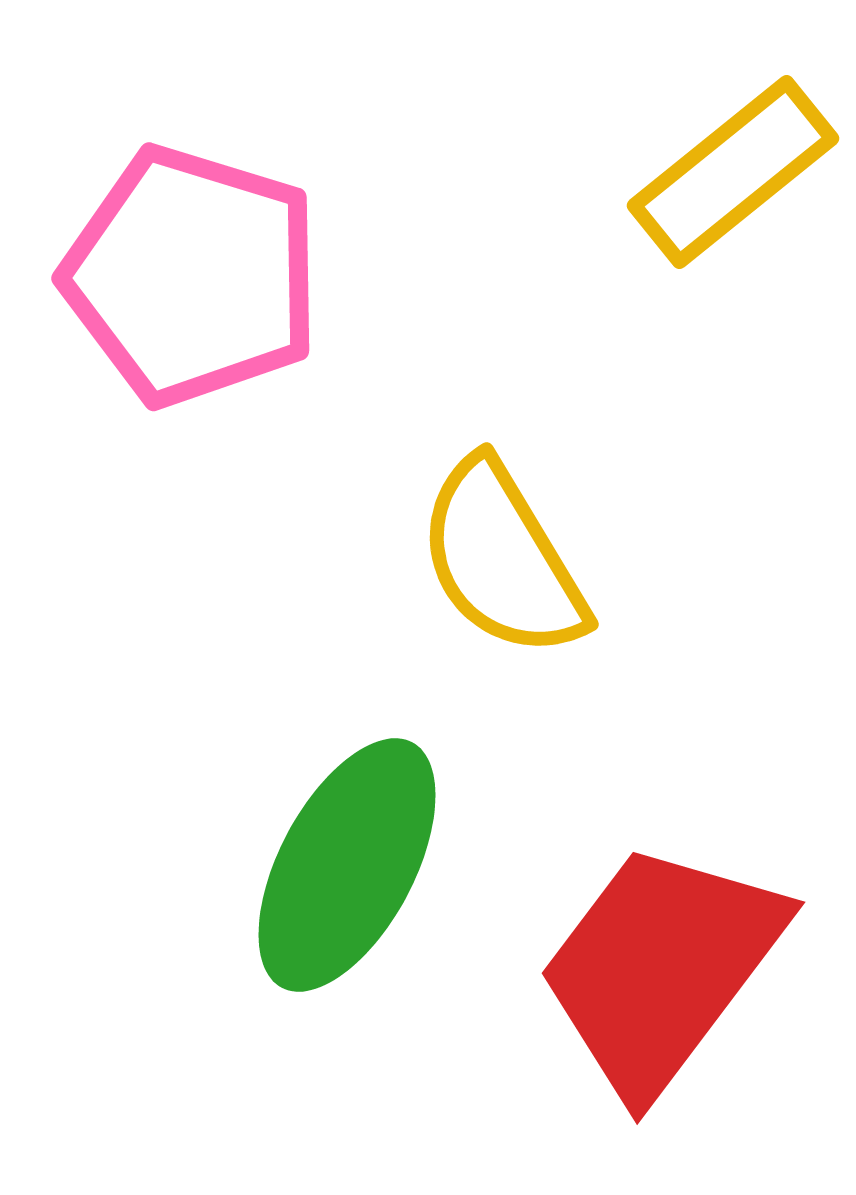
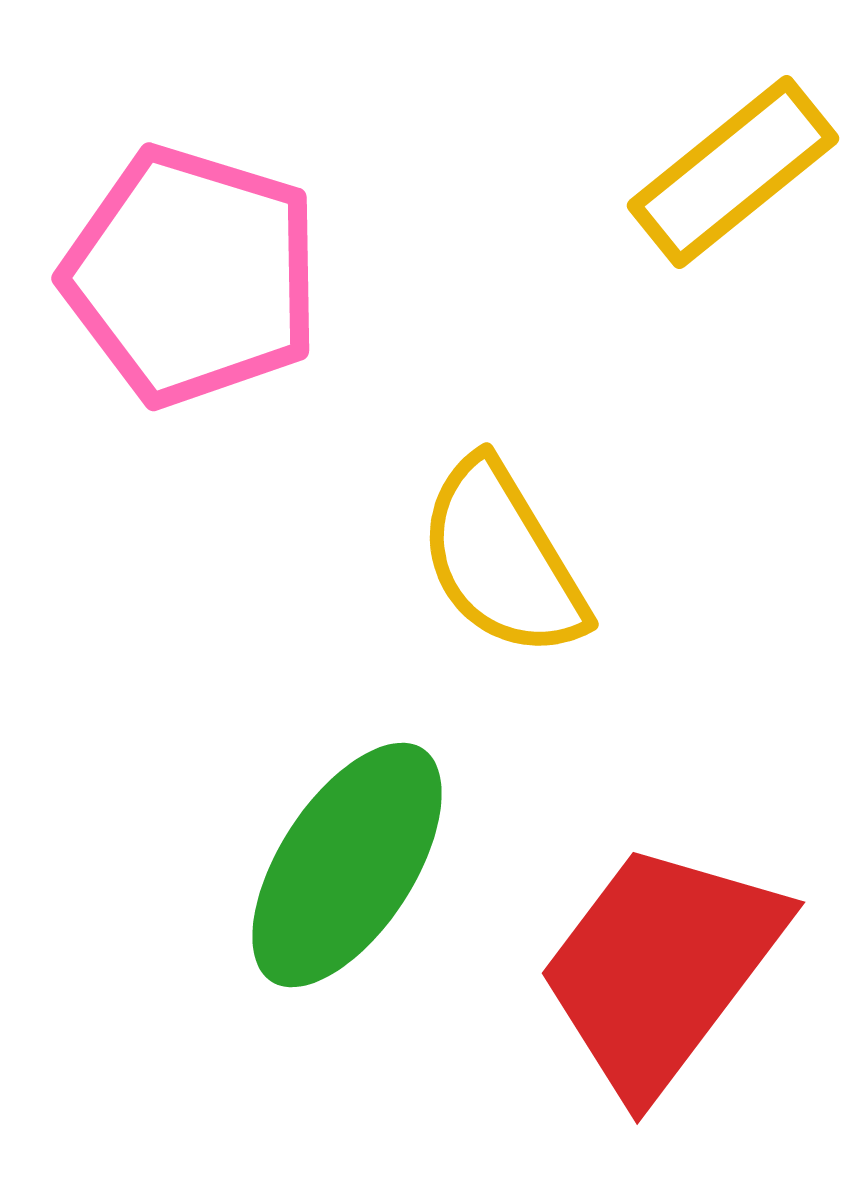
green ellipse: rotated 5 degrees clockwise
